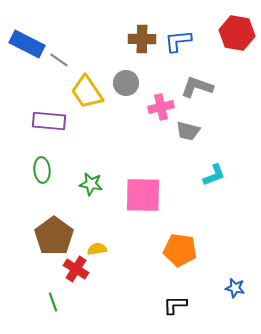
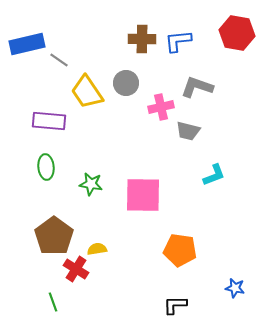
blue rectangle: rotated 40 degrees counterclockwise
green ellipse: moved 4 px right, 3 px up
